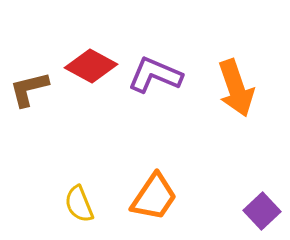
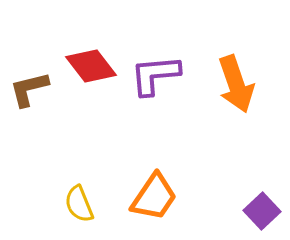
red diamond: rotated 24 degrees clockwise
purple L-shape: rotated 28 degrees counterclockwise
orange arrow: moved 4 px up
